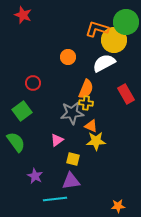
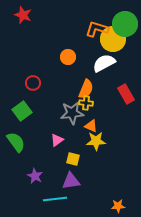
green circle: moved 1 px left, 2 px down
yellow circle: moved 1 px left, 1 px up
